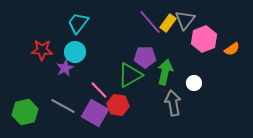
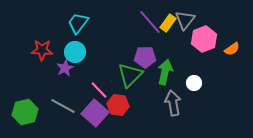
green triangle: rotated 16 degrees counterclockwise
purple square: rotated 12 degrees clockwise
